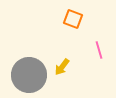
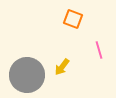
gray circle: moved 2 px left
